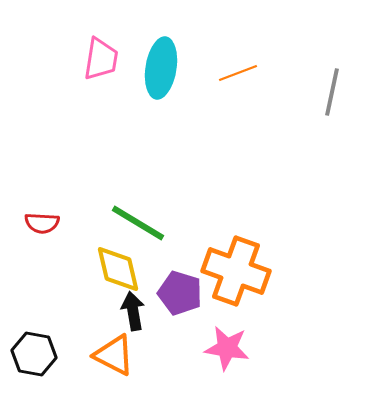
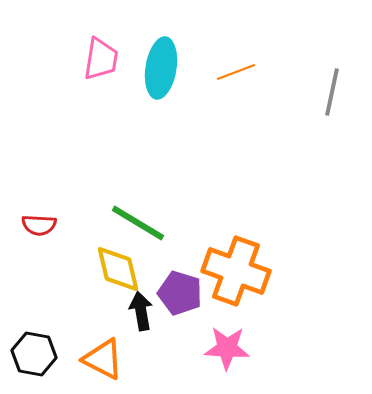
orange line: moved 2 px left, 1 px up
red semicircle: moved 3 px left, 2 px down
black arrow: moved 8 px right
pink star: rotated 6 degrees counterclockwise
orange triangle: moved 11 px left, 4 px down
